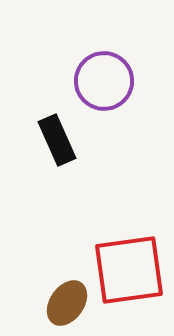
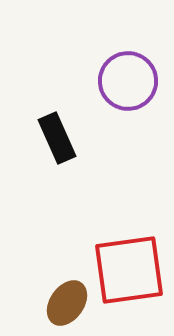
purple circle: moved 24 px right
black rectangle: moved 2 px up
